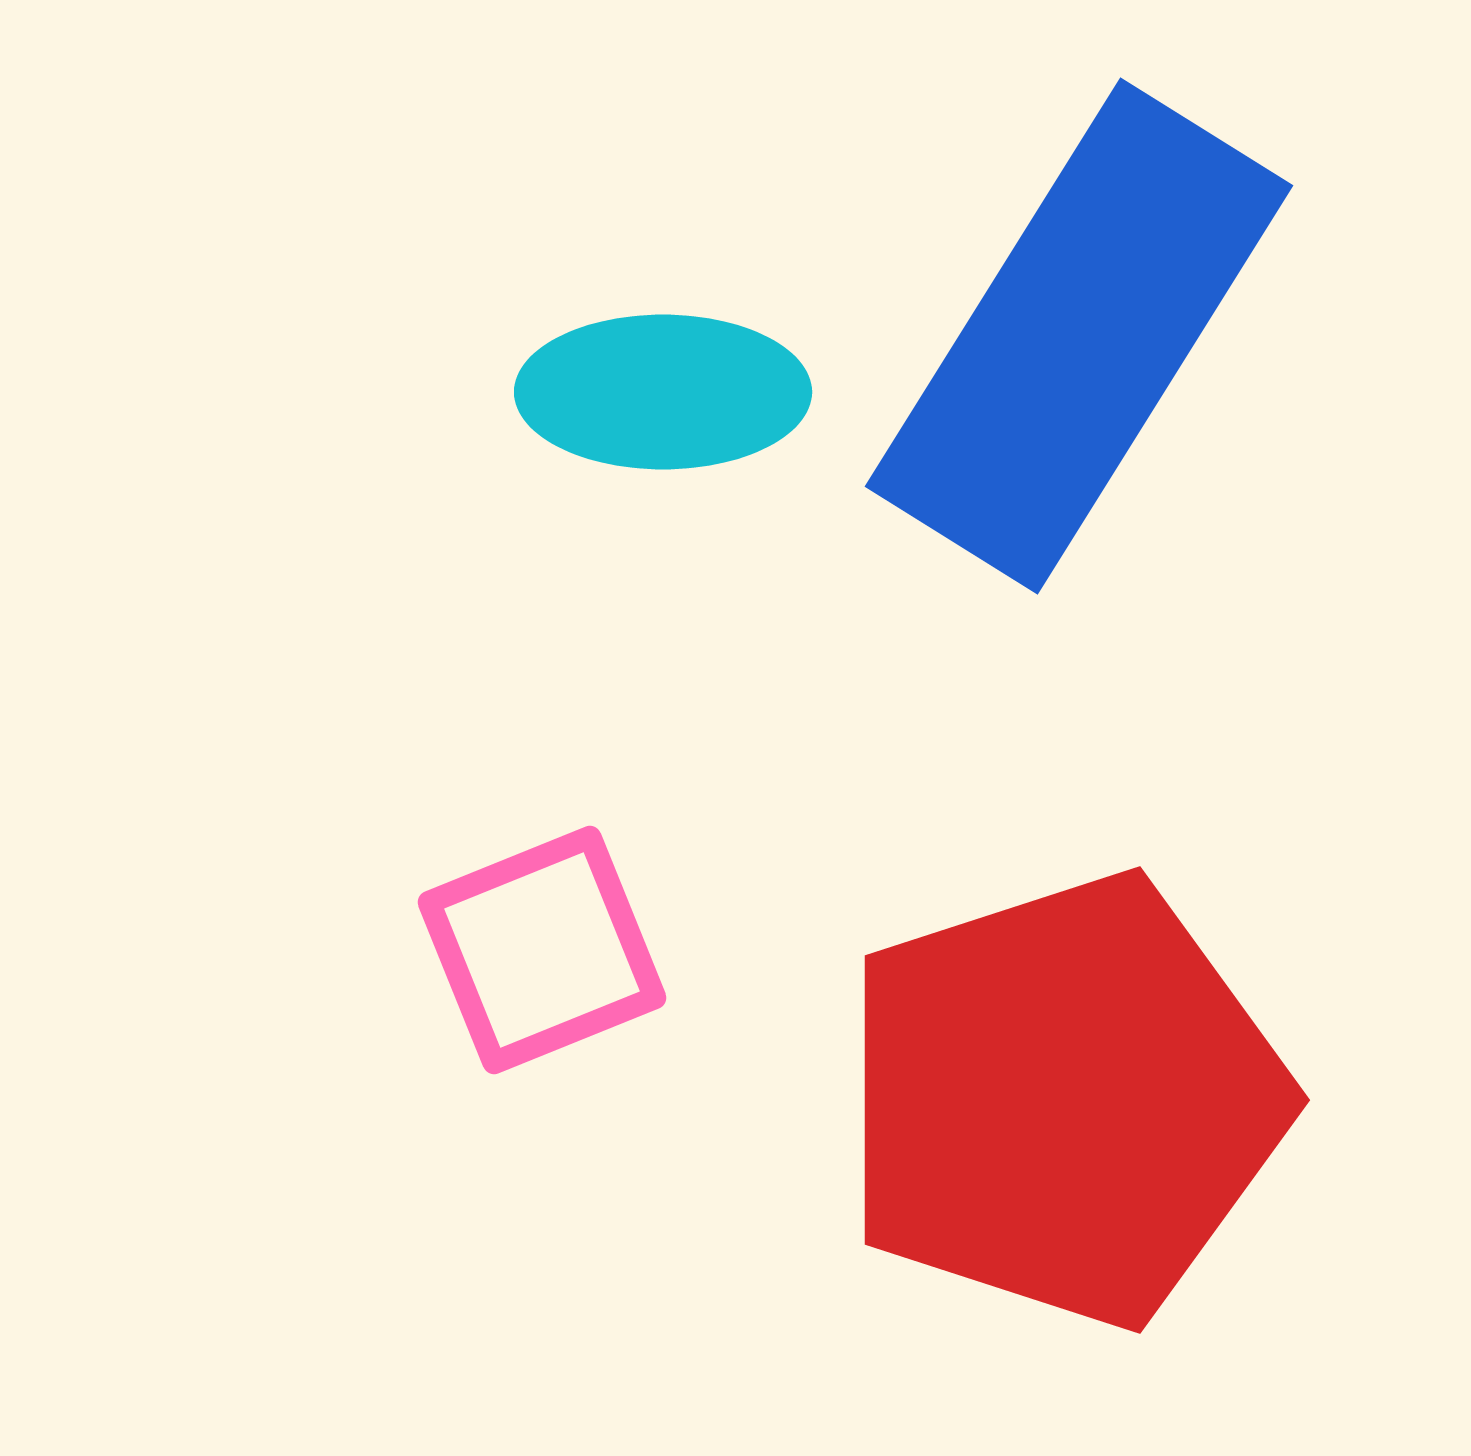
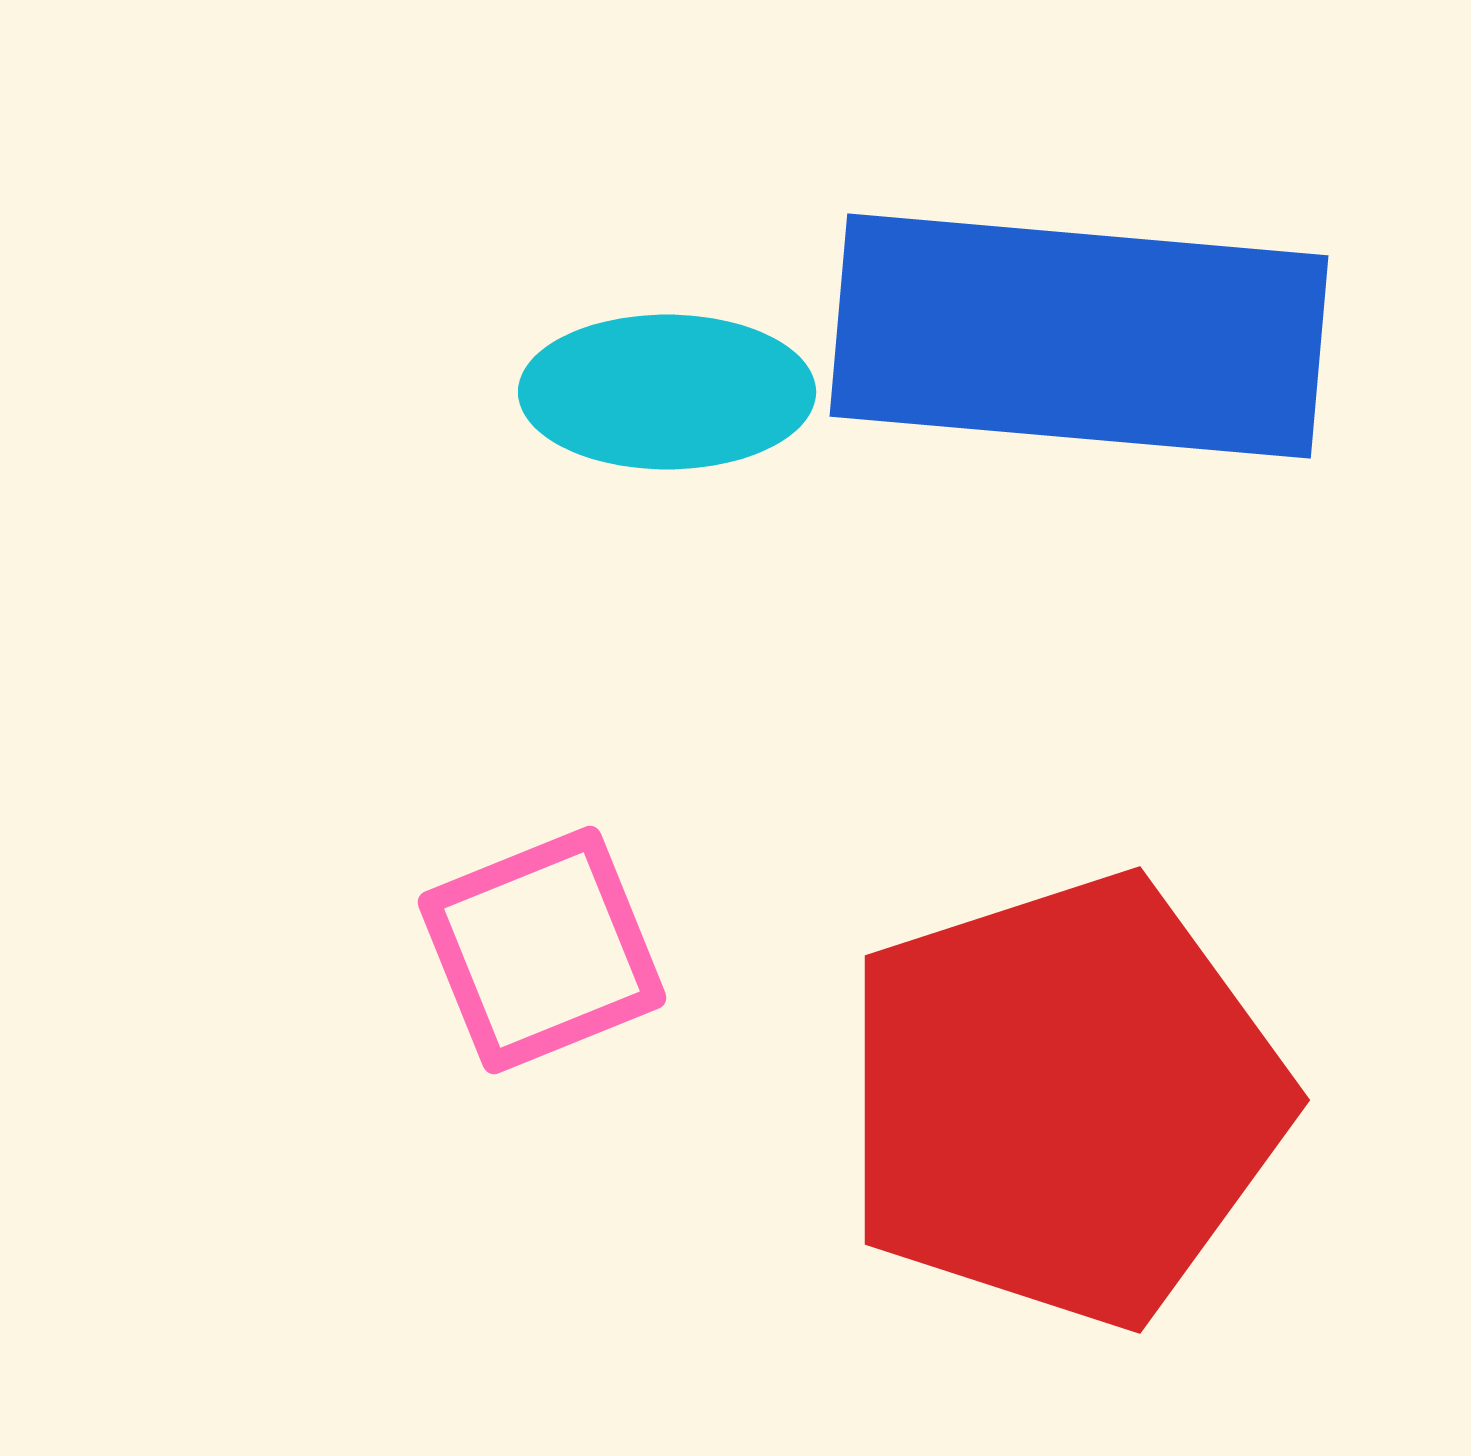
blue rectangle: rotated 63 degrees clockwise
cyan ellipse: moved 4 px right
